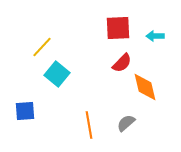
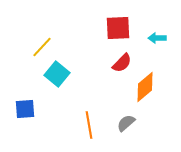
cyan arrow: moved 2 px right, 2 px down
orange diamond: rotated 64 degrees clockwise
blue square: moved 2 px up
